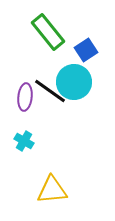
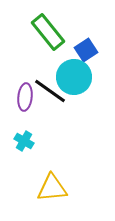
cyan circle: moved 5 px up
yellow triangle: moved 2 px up
